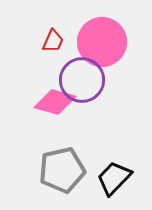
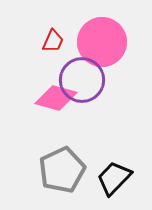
pink diamond: moved 1 px right, 4 px up
gray pentagon: rotated 12 degrees counterclockwise
